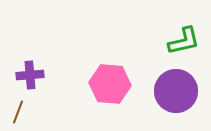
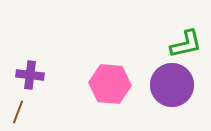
green L-shape: moved 2 px right, 3 px down
purple cross: rotated 12 degrees clockwise
purple circle: moved 4 px left, 6 px up
